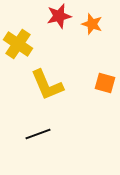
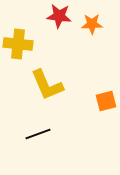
red star: rotated 20 degrees clockwise
orange star: rotated 20 degrees counterclockwise
yellow cross: rotated 28 degrees counterclockwise
orange square: moved 1 px right, 18 px down; rotated 30 degrees counterclockwise
